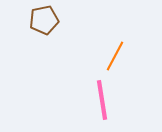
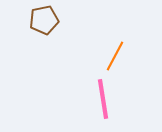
pink line: moved 1 px right, 1 px up
